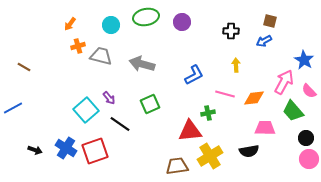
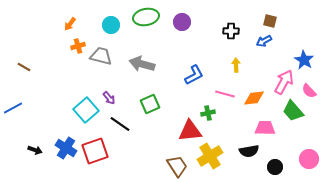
black circle: moved 31 px left, 29 px down
brown trapezoid: rotated 65 degrees clockwise
